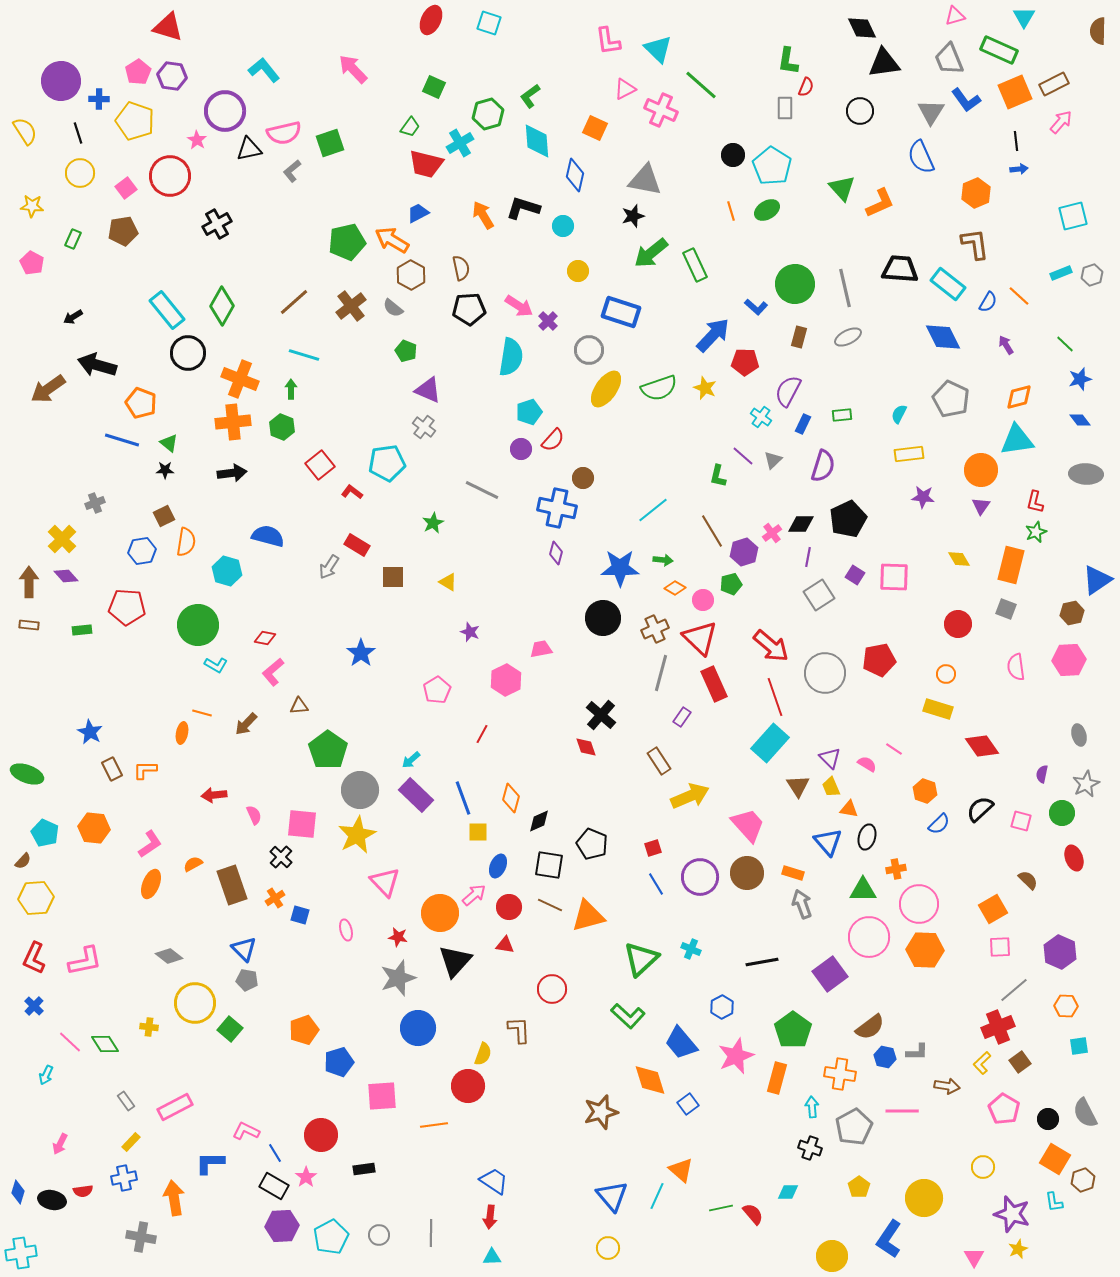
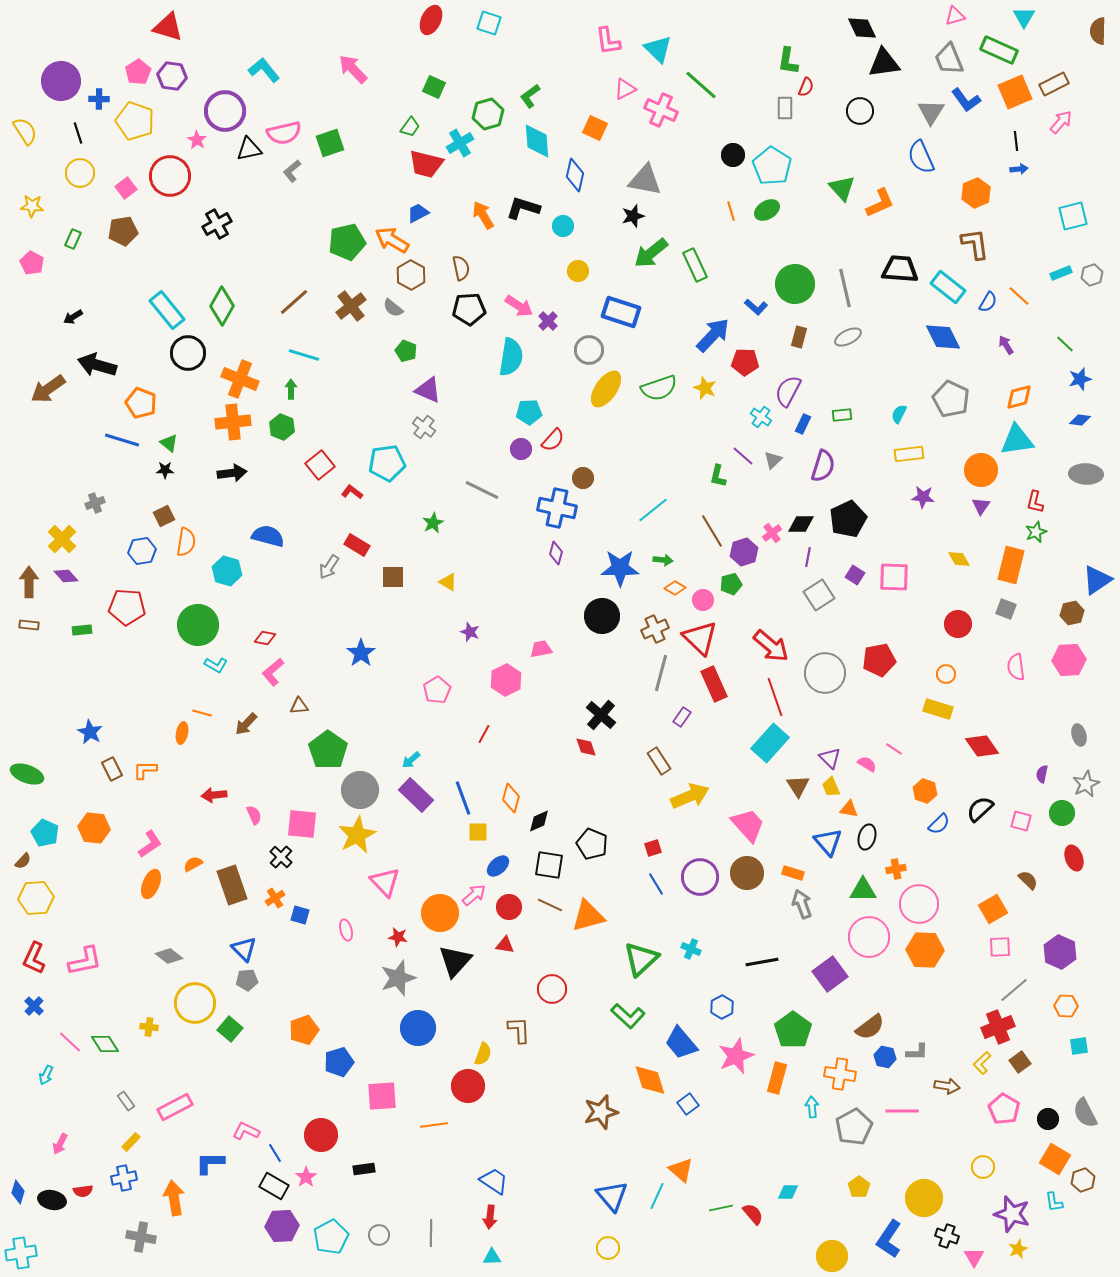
cyan rectangle at (948, 284): moved 3 px down
cyan pentagon at (529, 412): rotated 15 degrees clockwise
blue diamond at (1080, 420): rotated 45 degrees counterclockwise
black circle at (603, 618): moved 1 px left, 2 px up
red line at (482, 734): moved 2 px right
blue ellipse at (498, 866): rotated 25 degrees clockwise
gray pentagon at (247, 980): rotated 15 degrees counterclockwise
black cross at (810, 1148): moved 137 px right, 88 px down
